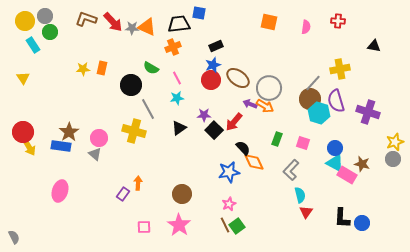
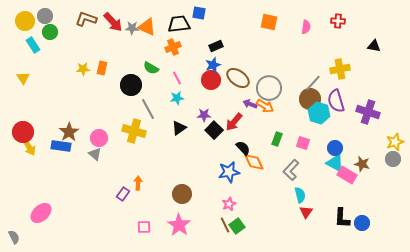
pink ellipse at (60, 191): moved 19 px left, 22 px down; rotated 30 degrees clockwise
